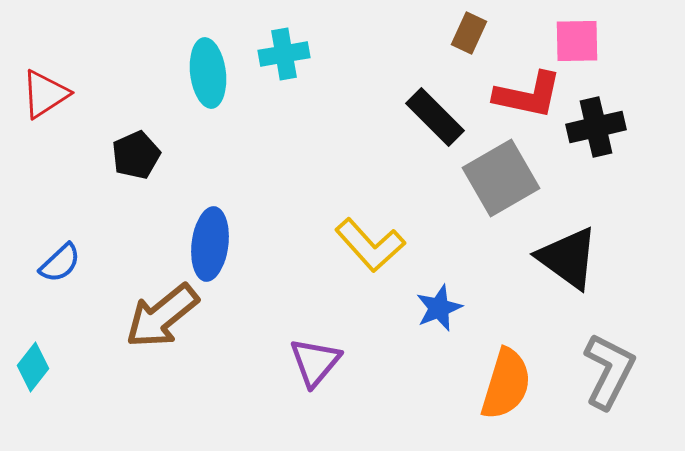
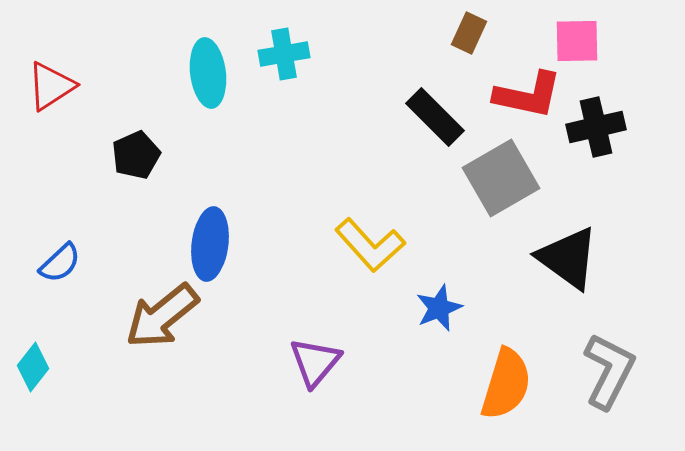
red triangle: moved 6 px right, 8 px up
